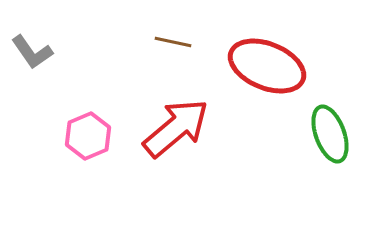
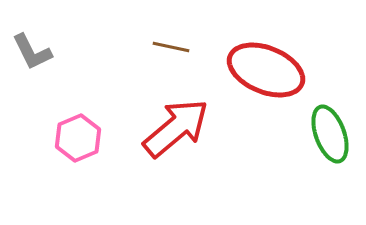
brown line: moved 2 px left, 5 px down
gray L-shape: rotated 9 degrees clockwise
red ellipse: moved 1 px left, 4 px down
pink hexagon: moved 10 px left, 2 px down
